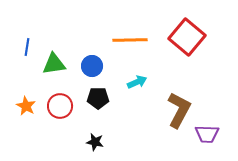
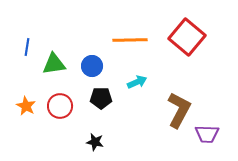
black pentagon: moved 3 px right
